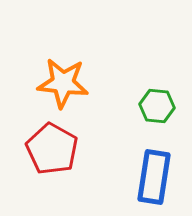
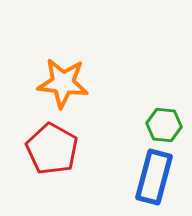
green hexagon: moved 7 px right, 19 px down
blue rectangle: rotated 6 degrees clockwise
